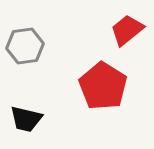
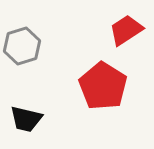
red trapezoid: moved 1 px left; rotated 6 degrees clockwise
gray hexagon: moved 3 px left; rotated 9 degrees counterclockwise
